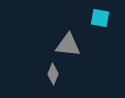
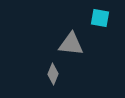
gray triangle: moved 3 px right, 1 px up
